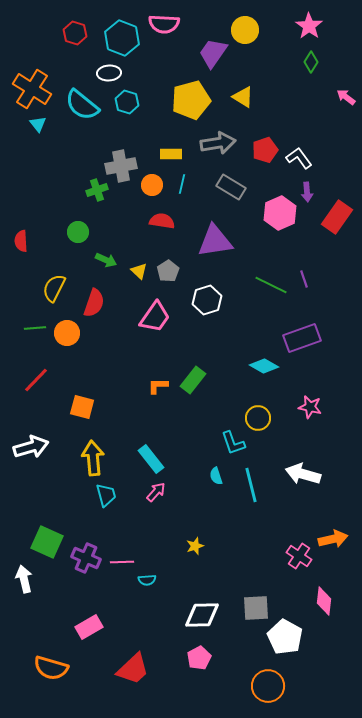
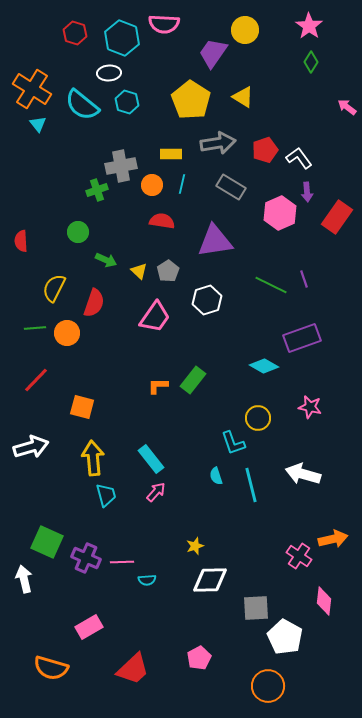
pink arrow at (346, 97): moved 1 px right, 10 px down
yellow pentagon at (191, 100): rotated 24 degrees counterclockwise
white diamond at (202, 615): moved 8 px right, 35 px up
